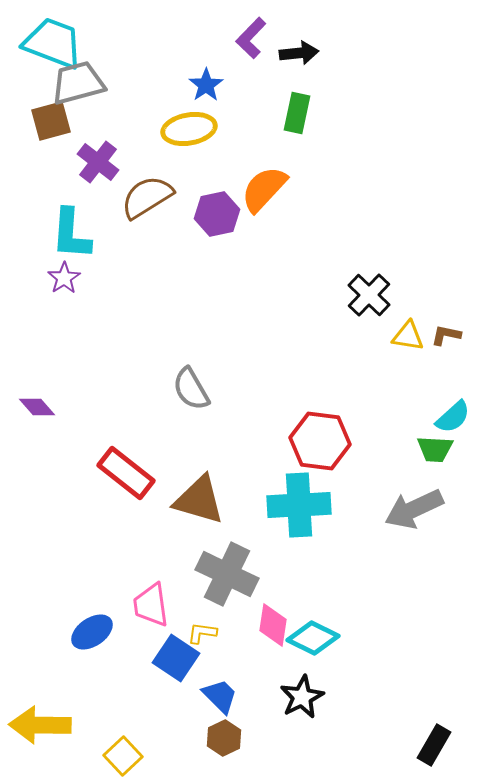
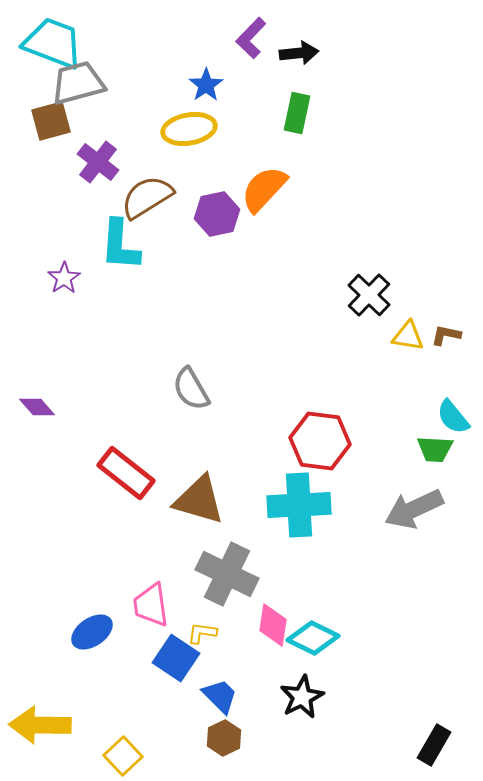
cyan L-shape: moved 49 px right, 11 px down
cyan semicircle: rotated 93 degrees clockwise
